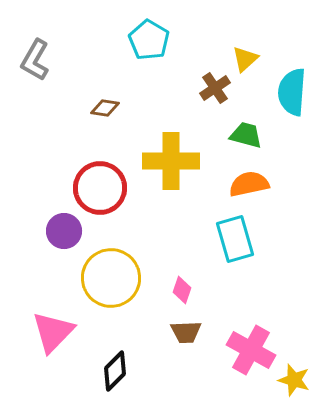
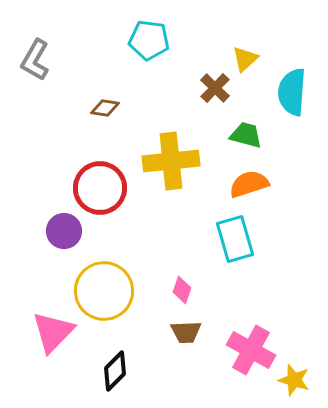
cyan pentagon: rotated 24 degrees counterclockwise
brown cross: rotated 12 degrees counterclockwise
yellow cross: rotated 6 degrees counterclockwise
orange semicircle: rotated 6 degrees counterclockwise
yellow circle: moved 7 px left, 13 px down
